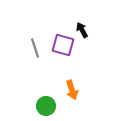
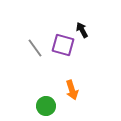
gray line: rotated 18 degrees counterclockwise
